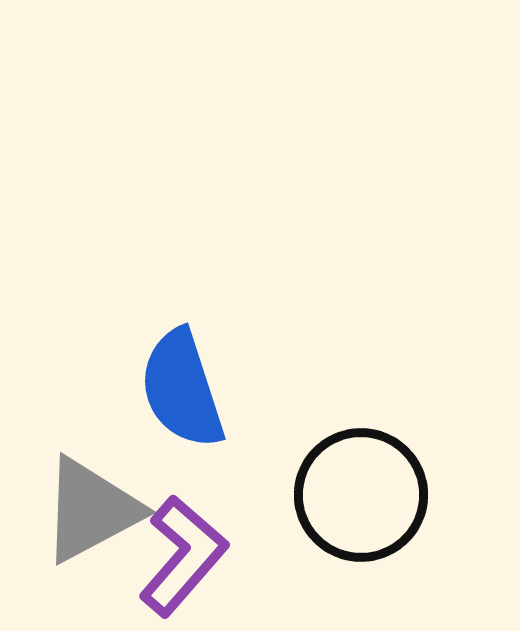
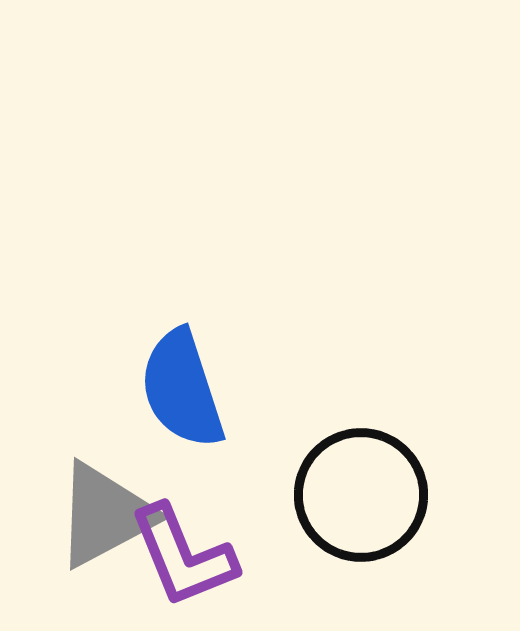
gray triangle: moved 14 px right, 5 px down
purple L-shape: rotated 117 degrees clockwise
